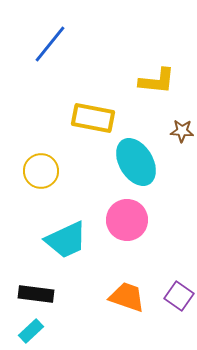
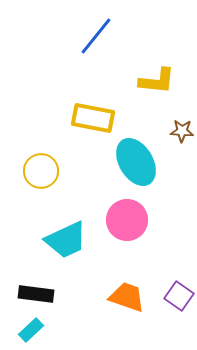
blue line: moved 46 px right, 8 px up
cyan rectangle: moved 1 px up
